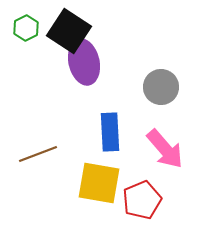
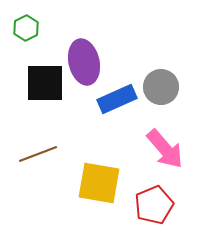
black square: moved 24 px left, 52 px down; rotated 33 degrees counterclockwise
blue rectangle: moved 7 px right, 33 px up; rotated 69 degrees clockwise
red pentagon: moved 12 px right, 5 px down
